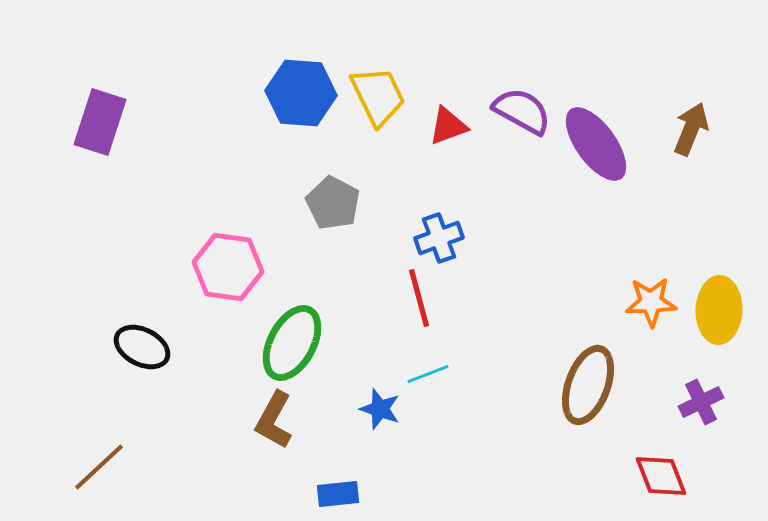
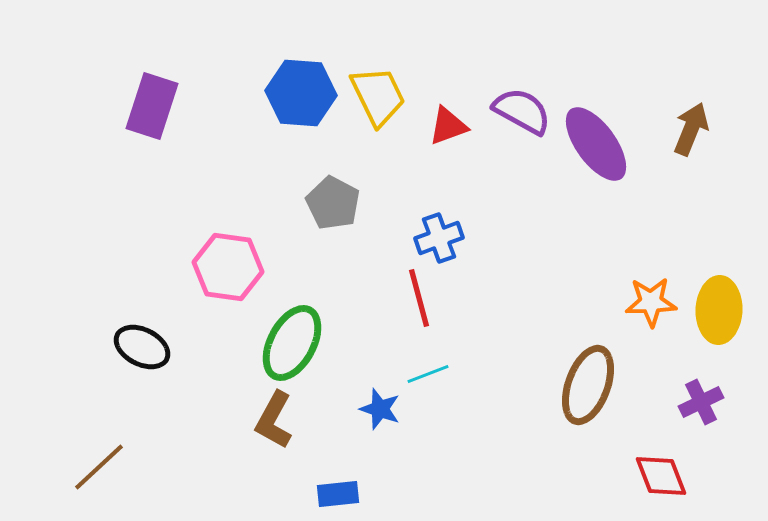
purple rectangle: moved 52 px right, 16 px up
